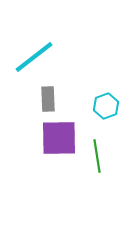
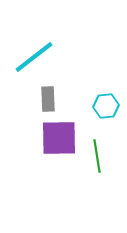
cyan hexagon: rotated 15 degrees clockwise
